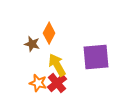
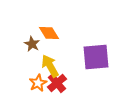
orange diamond: rotated 60 degrees counterclockwise
brown star: rotated 14 degrees clockwise
yellow arrow: moved 7 px left, 1 px down
orange star: rotated 30 degrees clockwise
